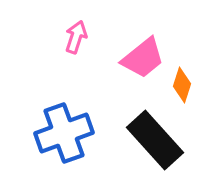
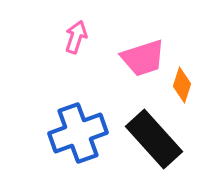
pink trapezoid: rotated 21 degrees clockwise
blue cross: moved 14 px right
black rectangle: moved 1 px left, 1 px up
